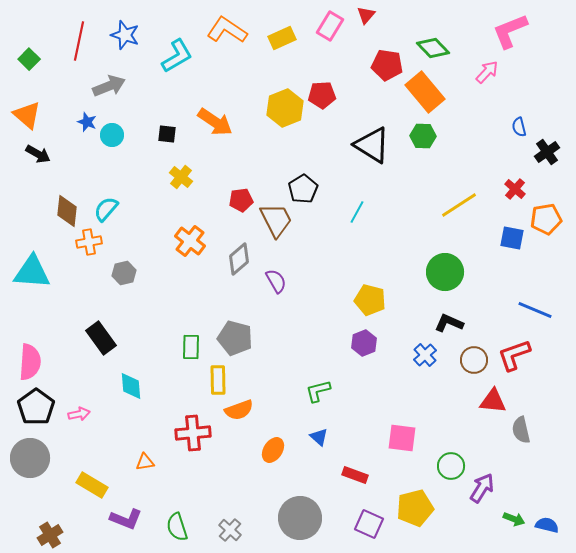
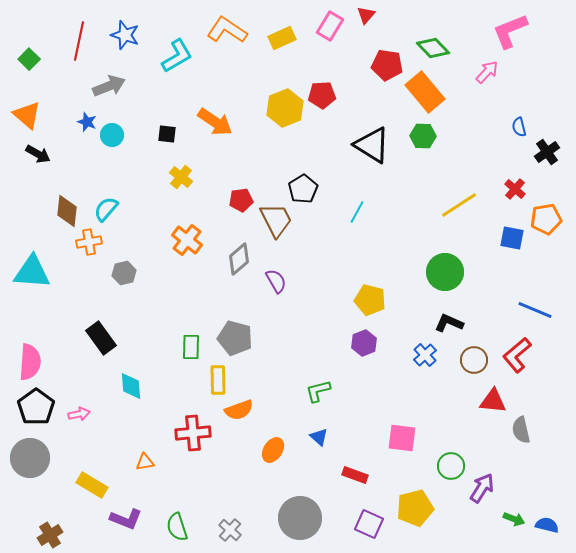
orange cross at (190, 241): moved 3 px left, 1 px up
red L-shape at (514, 355): moved 3 px right; rotated 21 degrees counterclockwise
